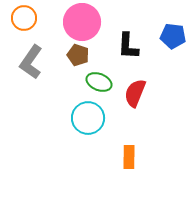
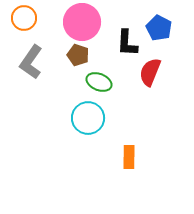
blue pentagon: moved 14 px left, 8 px up; rotated 20 degrees clockwise
black L-shape: moved 1 px left, 3 px up
red semicircle: moved 15 px right, 21 px up
